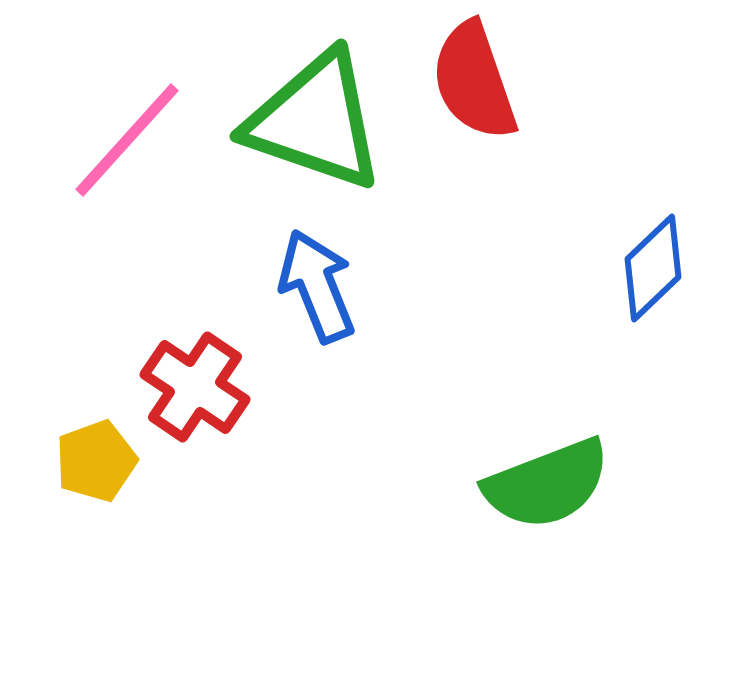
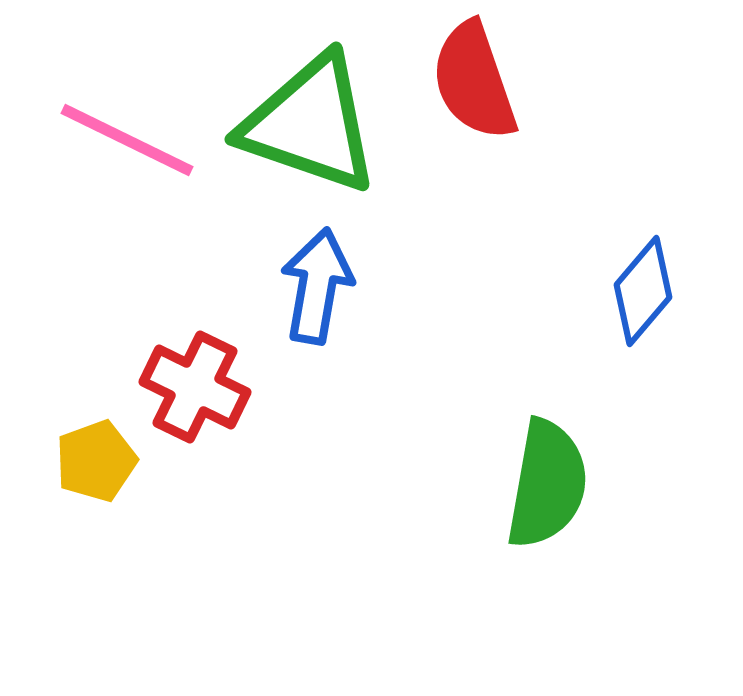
green triangle: moved 5 px left, 3 px down
pink line: rotated 74 degrees clockwise
blue diamond: moved 10 px left, 23 px down; rotated 6 degrees counterclockwise
blue arrow: rotated 32 degrees clockwise
red cross: rotated 8 degrees counterclockwise
green semicircle: rotated 59 degrees counterclockwise
